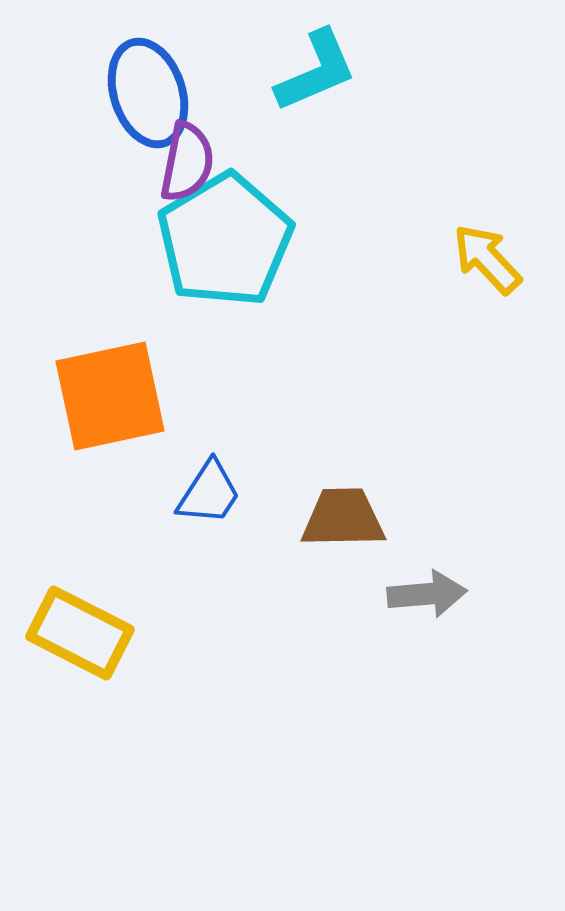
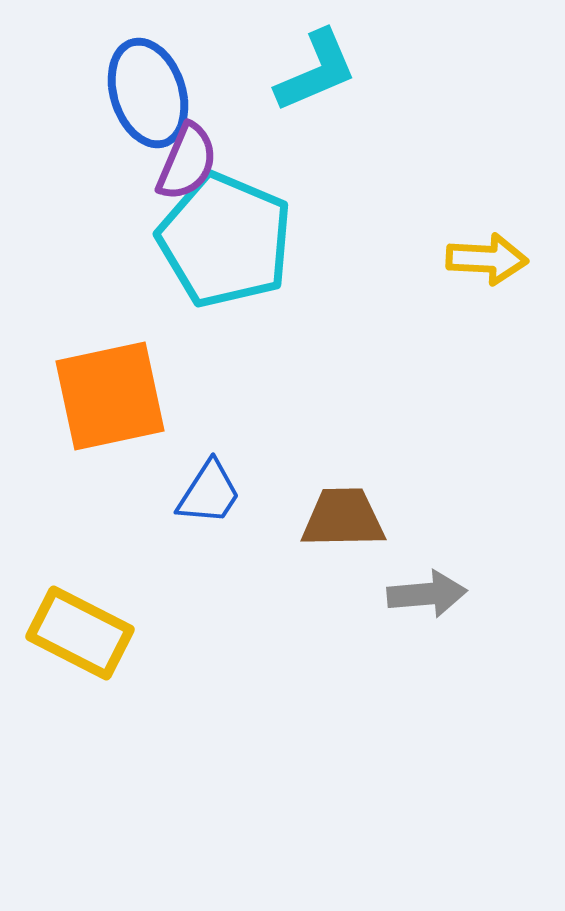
purple semicircle: rotated 12 degrees clockwise
cyan pentagon: rotated 18 degrees counterclockwise
yellow arrow: rotated 136 degrees clockwise
